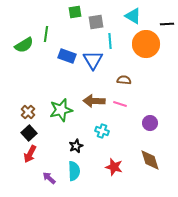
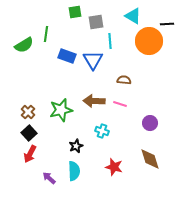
orange circle: moved 3 px right, 3 px up
brown diamond: moved 1 px up
